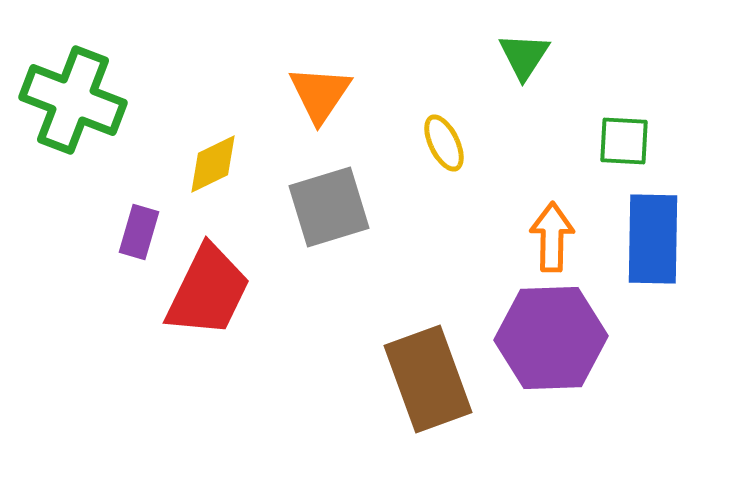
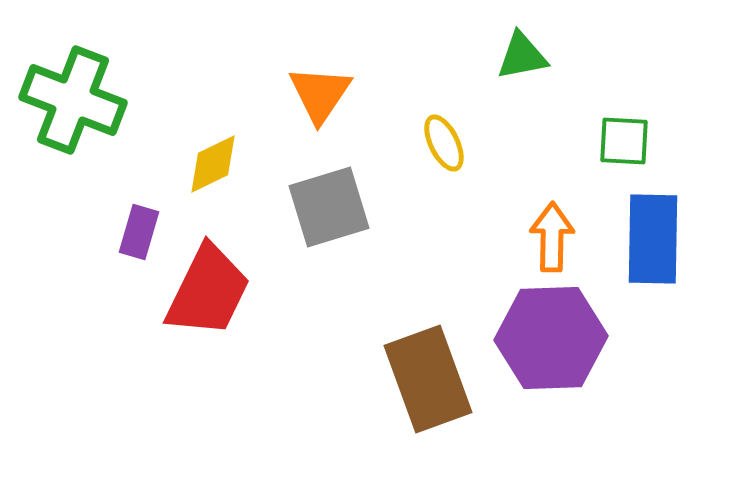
green triangle: moved 2 px left; rotated 46 degrees clockwise
